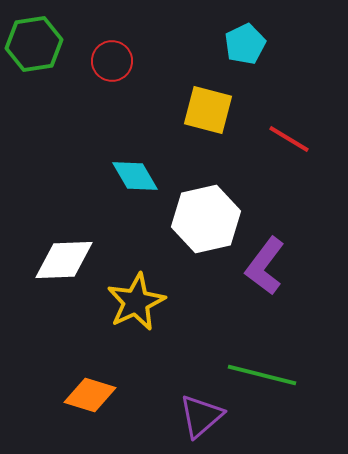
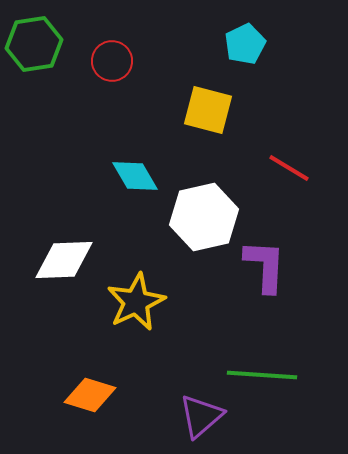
red line: moved 29 px down
white hexagon: moved 2 px left, 2 px up
purple L-shape: rotated 146 degrees clockwise
green line: rotated 10 degrees counterclockwise
